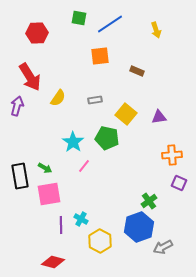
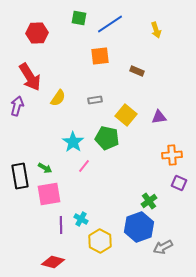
yellow square: moved 1 px down
